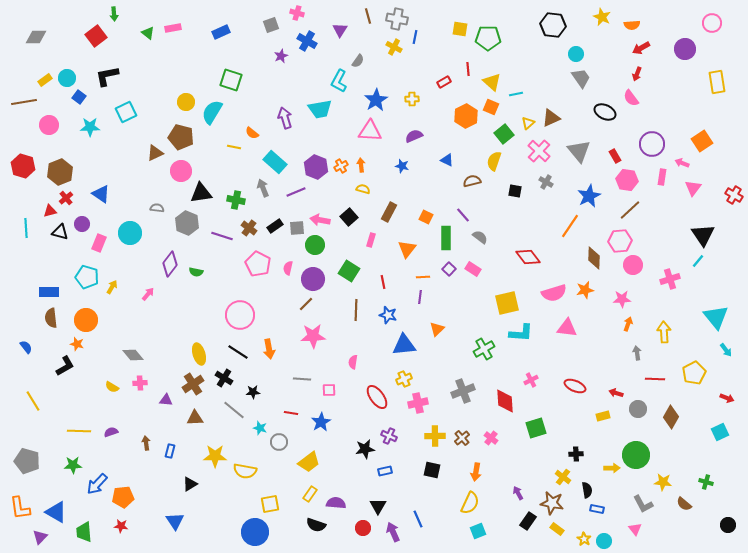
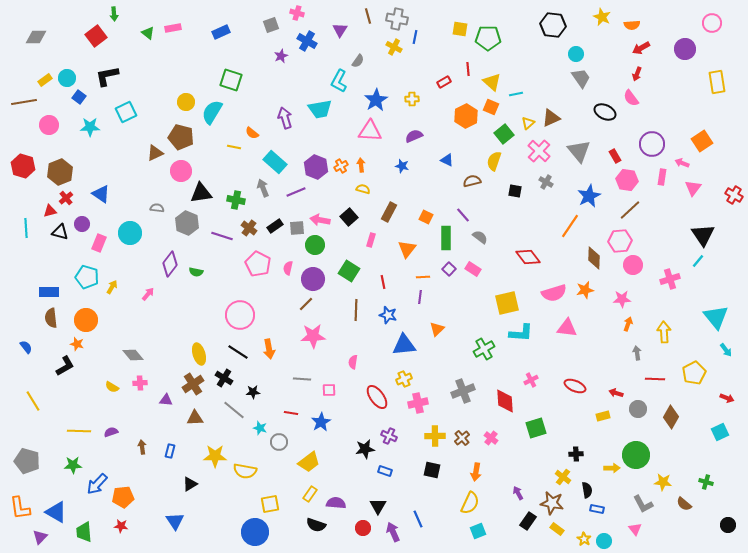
brown arrow at (146, 443): moved 4 px left, 4 px down
blue rectangle at (385, 471): rotated 32 degrees clockwise
